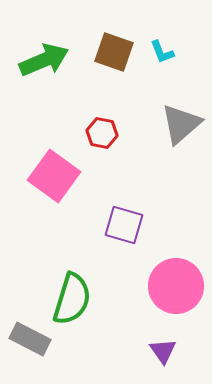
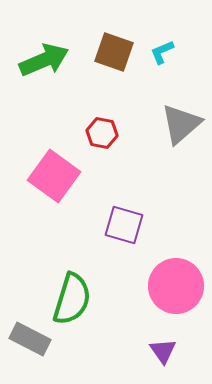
cyan L-shape: rotated 88 degrees clockwise
